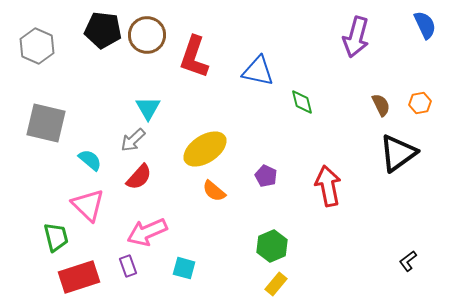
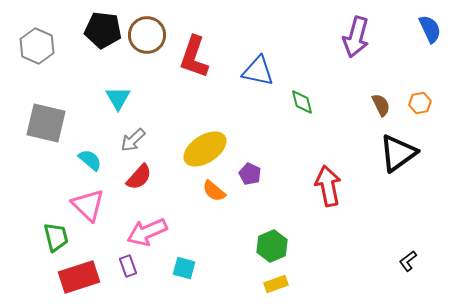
blue semicircle: moved 5 px right, 4 px down
cyan triangle: moved 30 px left, 10 px up
purple pentagon: moved 16 px left, 2 px up
yellow rectangle: rotated 30 degrees clockwise
